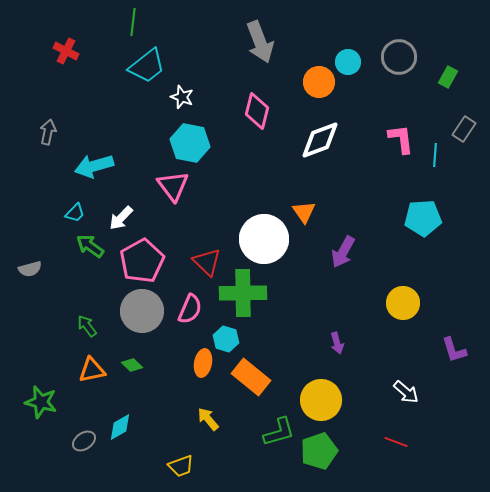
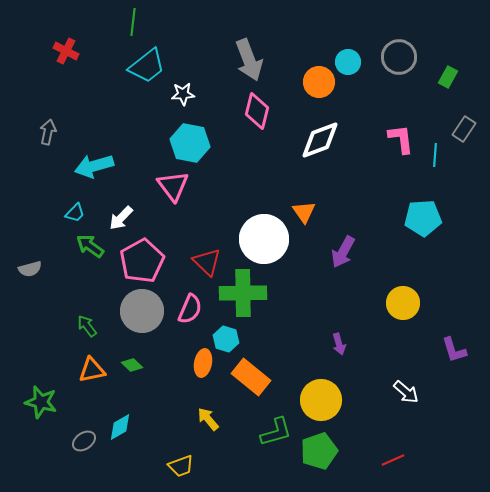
gray arrow at (260, 42): moved 11 px left, 18 px down
white star at (182, 97): moved 1 px right, 3 px up; rotated 25 degrees counterclockwise
purple arrow at (337, 343): moved 2 px right, 1 px down
green L-shape at (279, 432): moved 3 px left
red line at (396, 442): moved 3 px left, 18 px down; rotated 45 degrees counterclockwise
